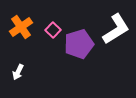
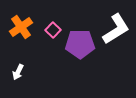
purple pentagon: moved 1 px right; rotated 16 degrees clockwise
